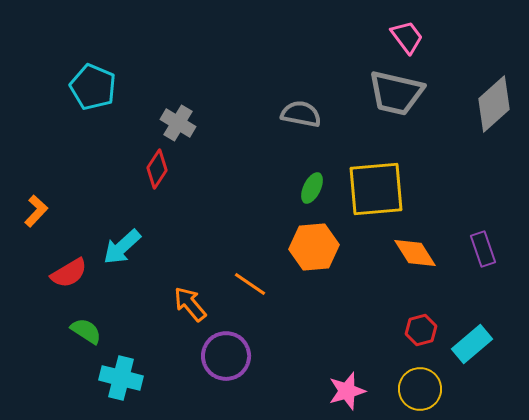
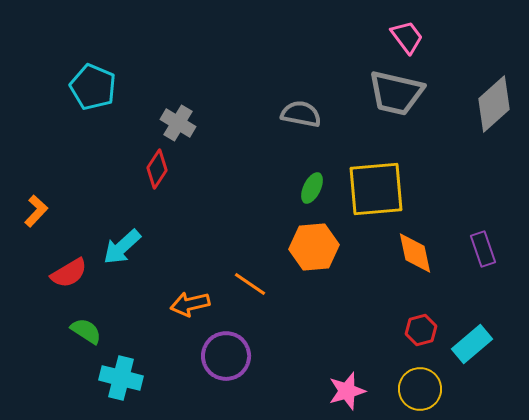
orange diamond: rotated 21 degrees clockwise
orange arrow: rotated 63 degrees counterclockwise
